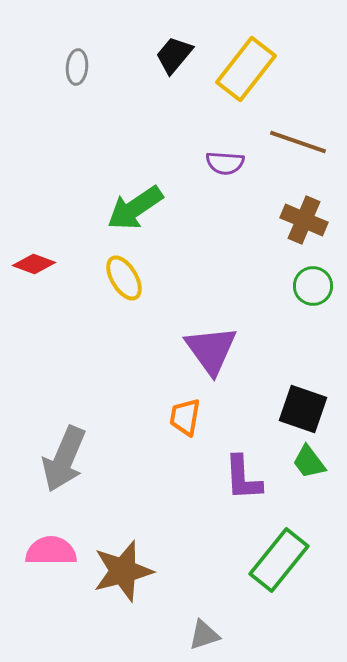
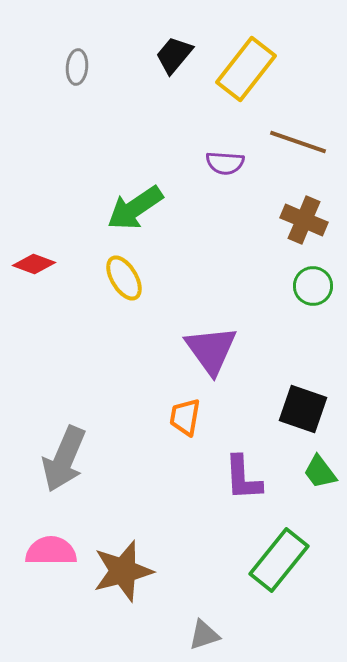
green trapezoid: moved 11 px right, 10 px down
